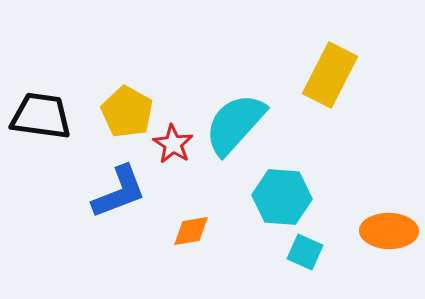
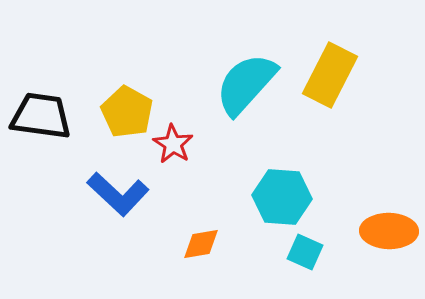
cyan semicircle: moved 11 px right, 40 px up
blue L-shape: moved 1 px left, 2 px down; rotated 64 degrees clockwise
orange diamond: moved 10 px right, 13 px down
